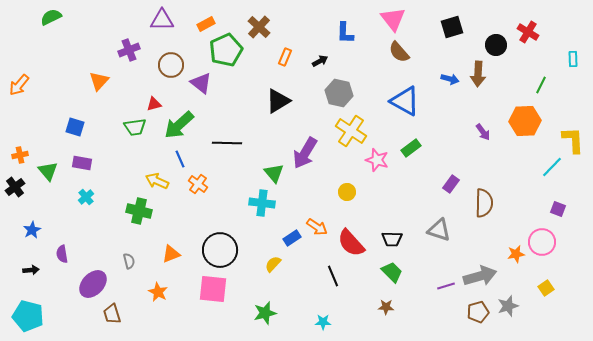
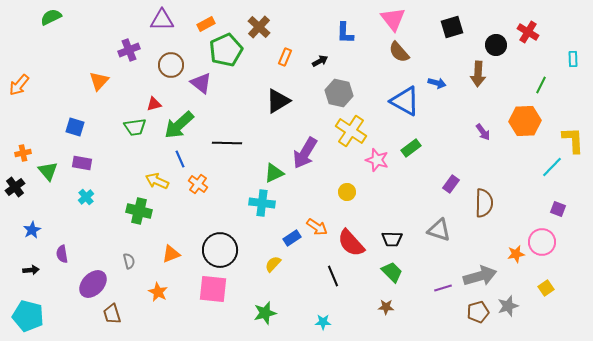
blue arrow at (450, 79): moved 13 px left, 4 px down
orange cross at (20, 155): moved 3 px right, 2 px up
green triangle at (274, 173): rotated 45 degrees clockwise
purple line at (446, 286): moved 3 px left, 2 px down
